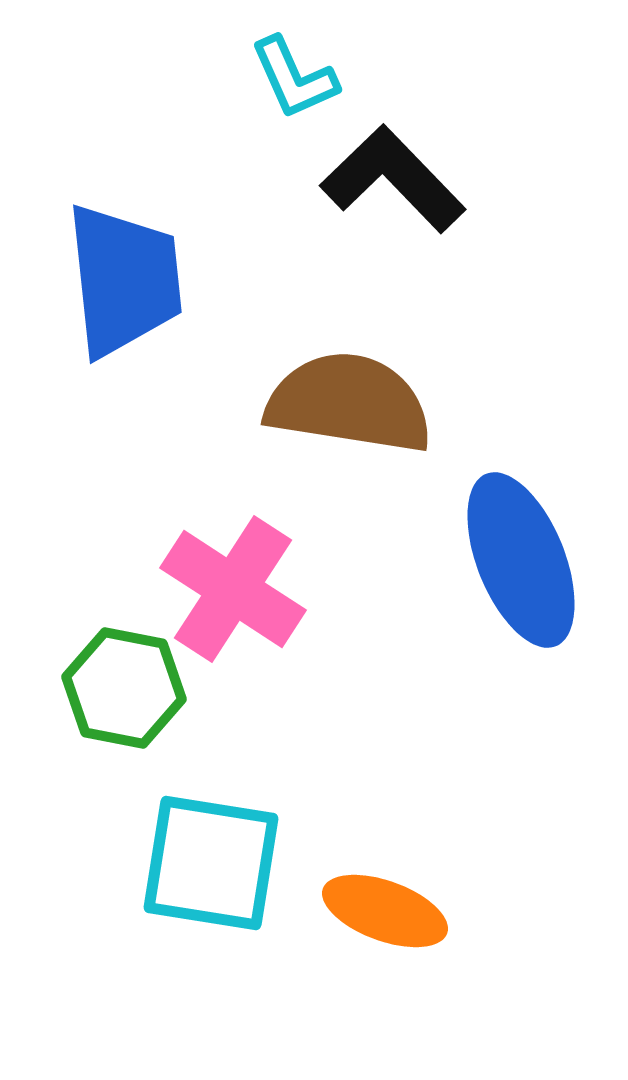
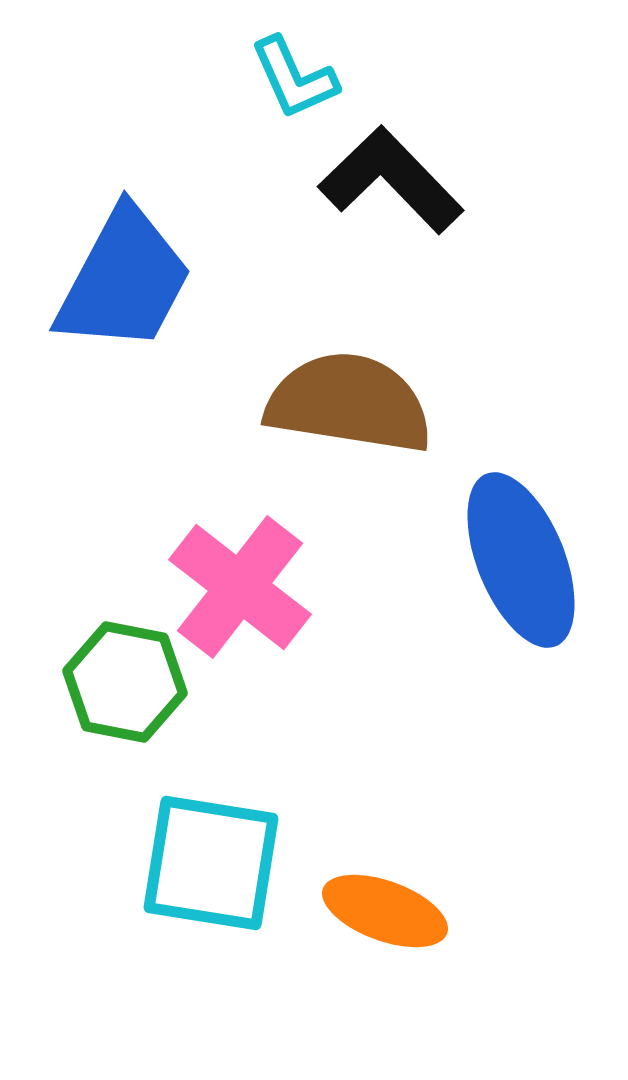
black L-shape: moved 2 px left, 1 px down
blue trapezoid: rotated 34 degrees clockwise
pink cross: moved 7 px right, 2 px up; rotated 5 degrees clockwise
green hexagon: moved 1 px right, 6 px up
